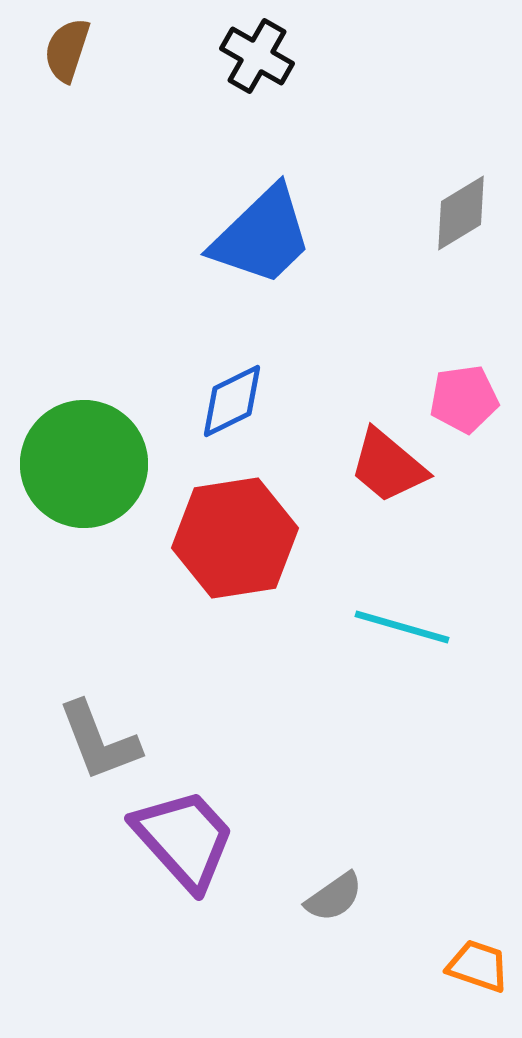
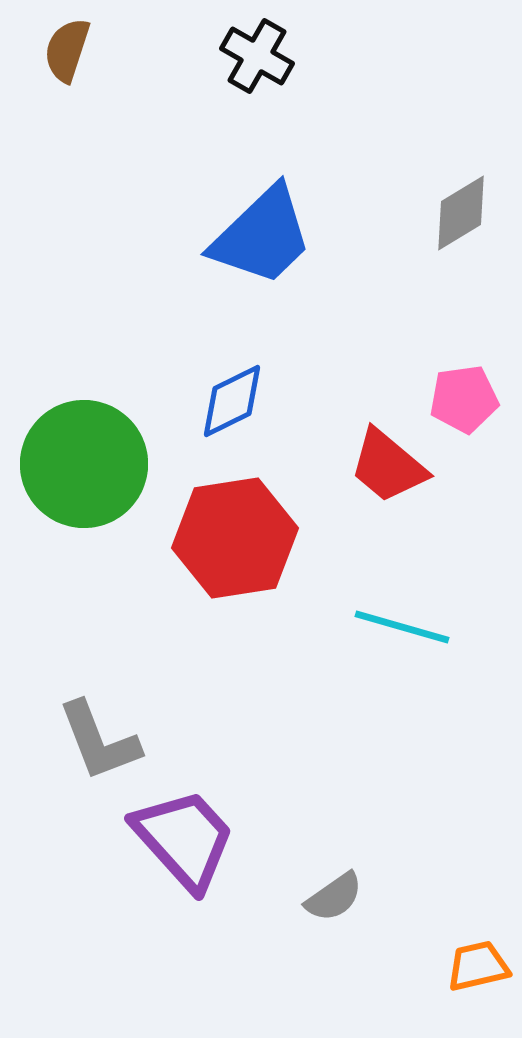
orange trapezoid: rotated 32 degrees counterclockwise
